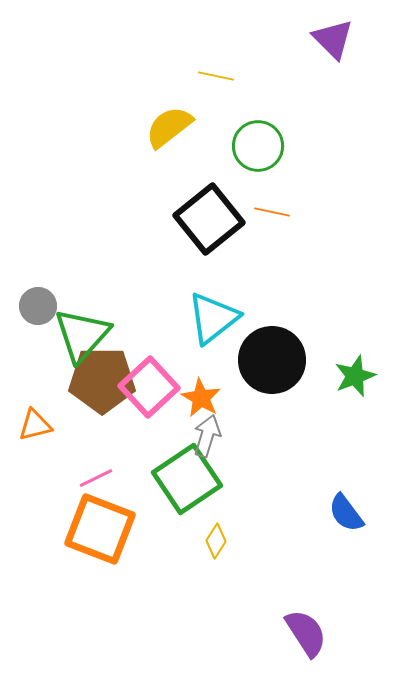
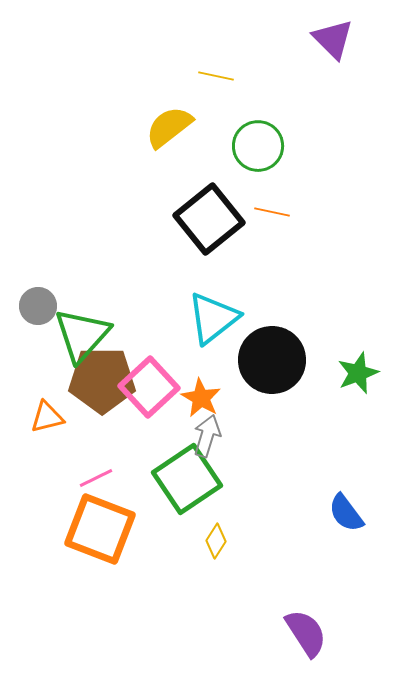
green star: moved 3 px right, 3 px up
orange triangle: moved 12 px right, 8 px up
